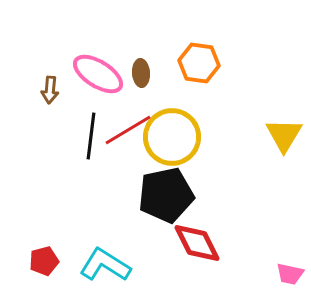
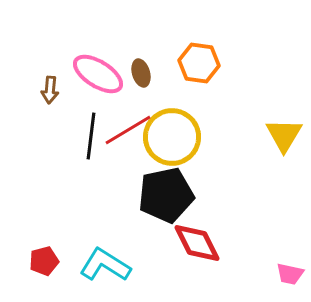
brown ellipse: rotated 12 degrees counterclockwise
